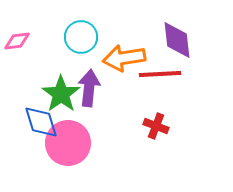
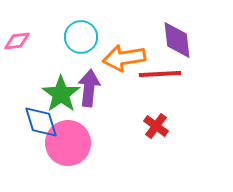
red cross: rotated 15 degrees clockwise
